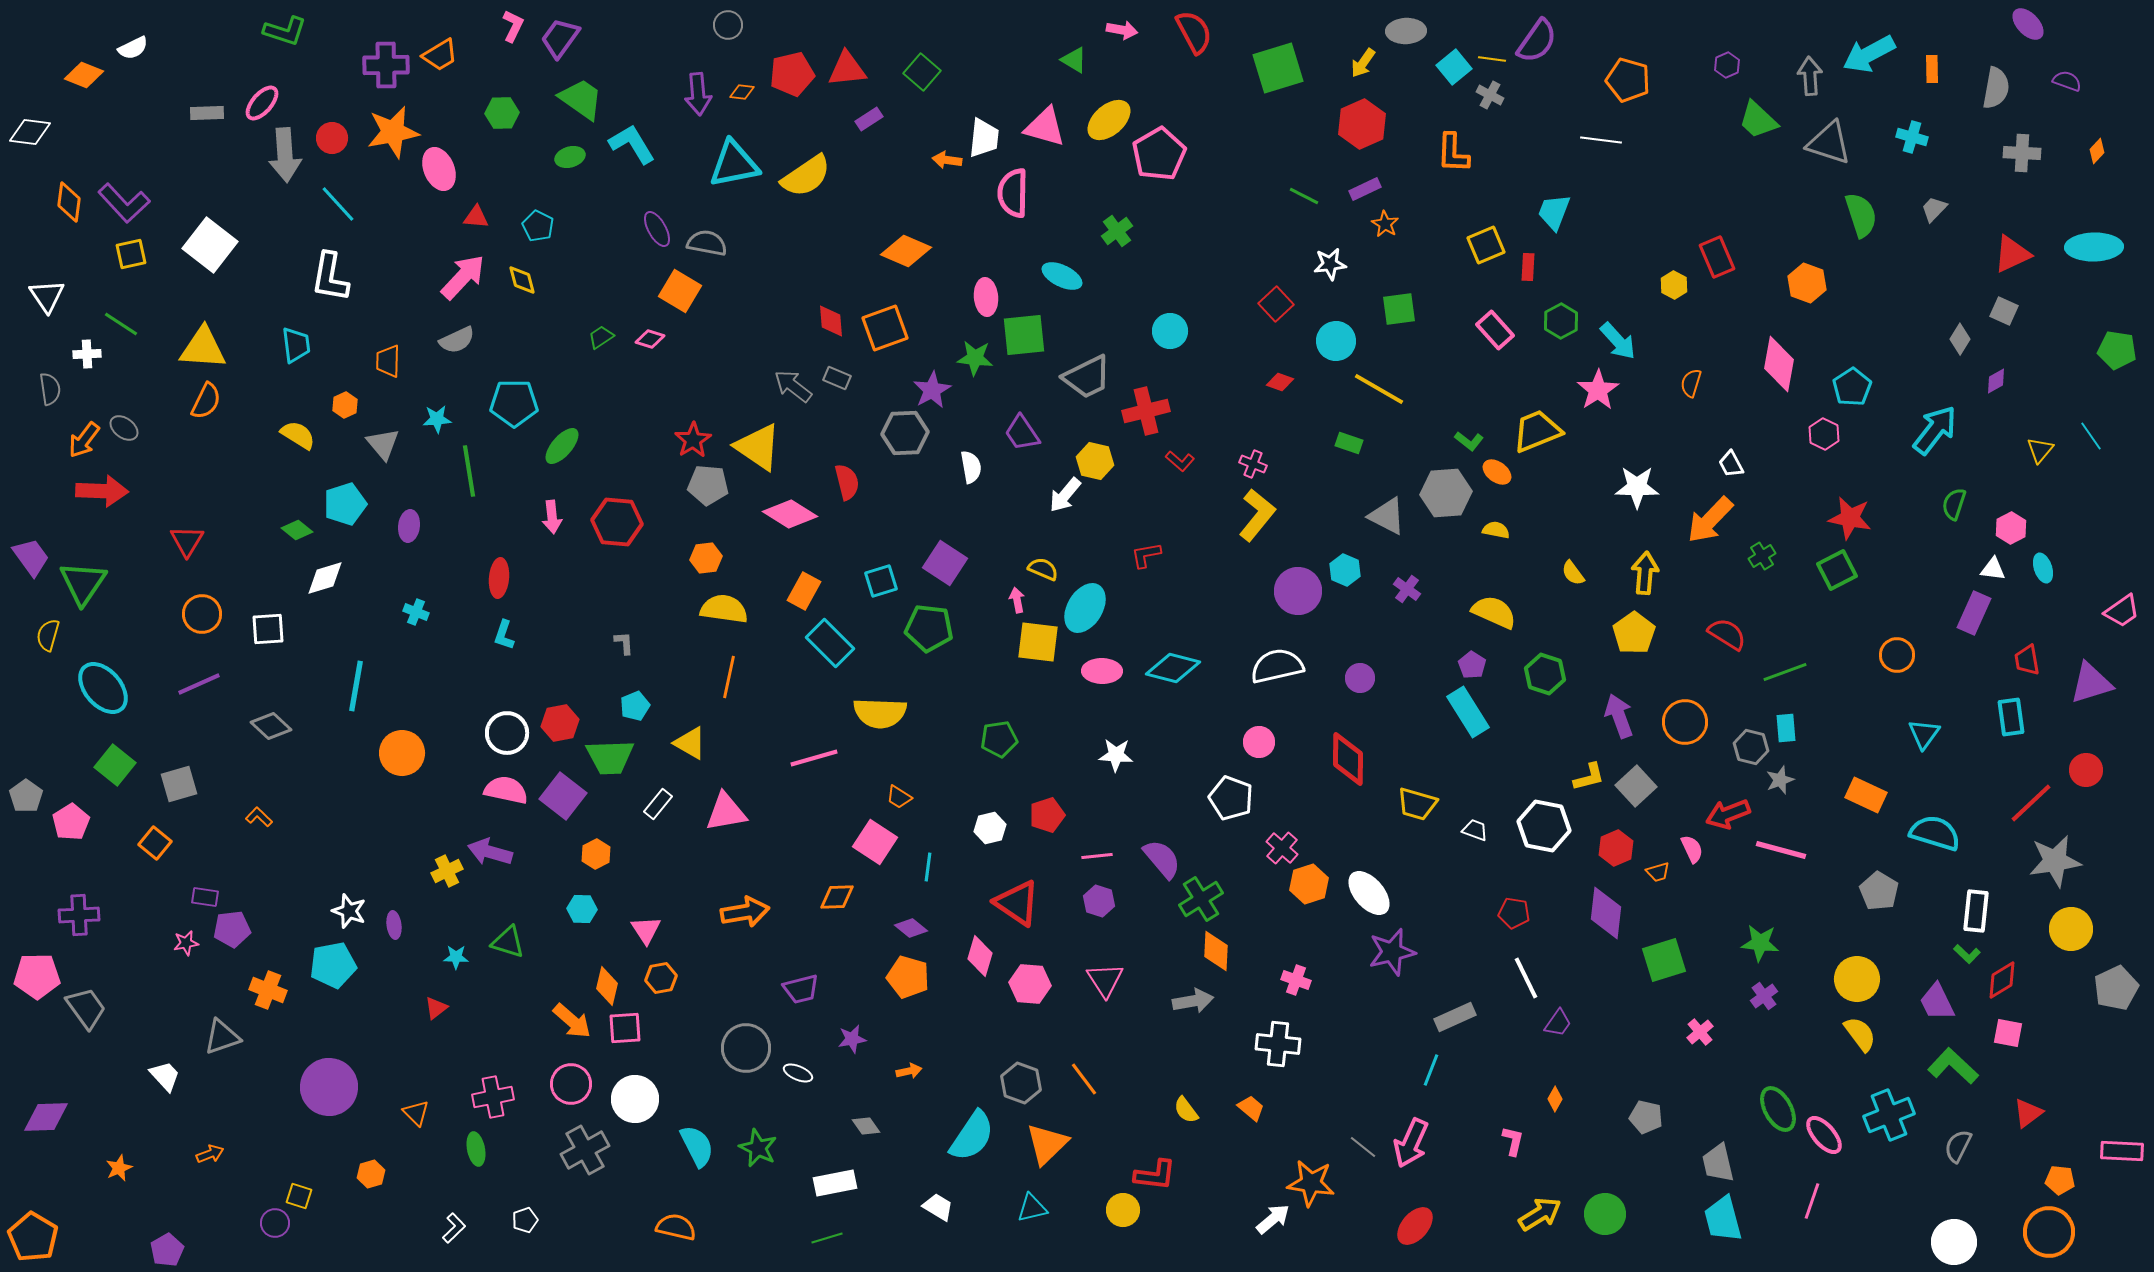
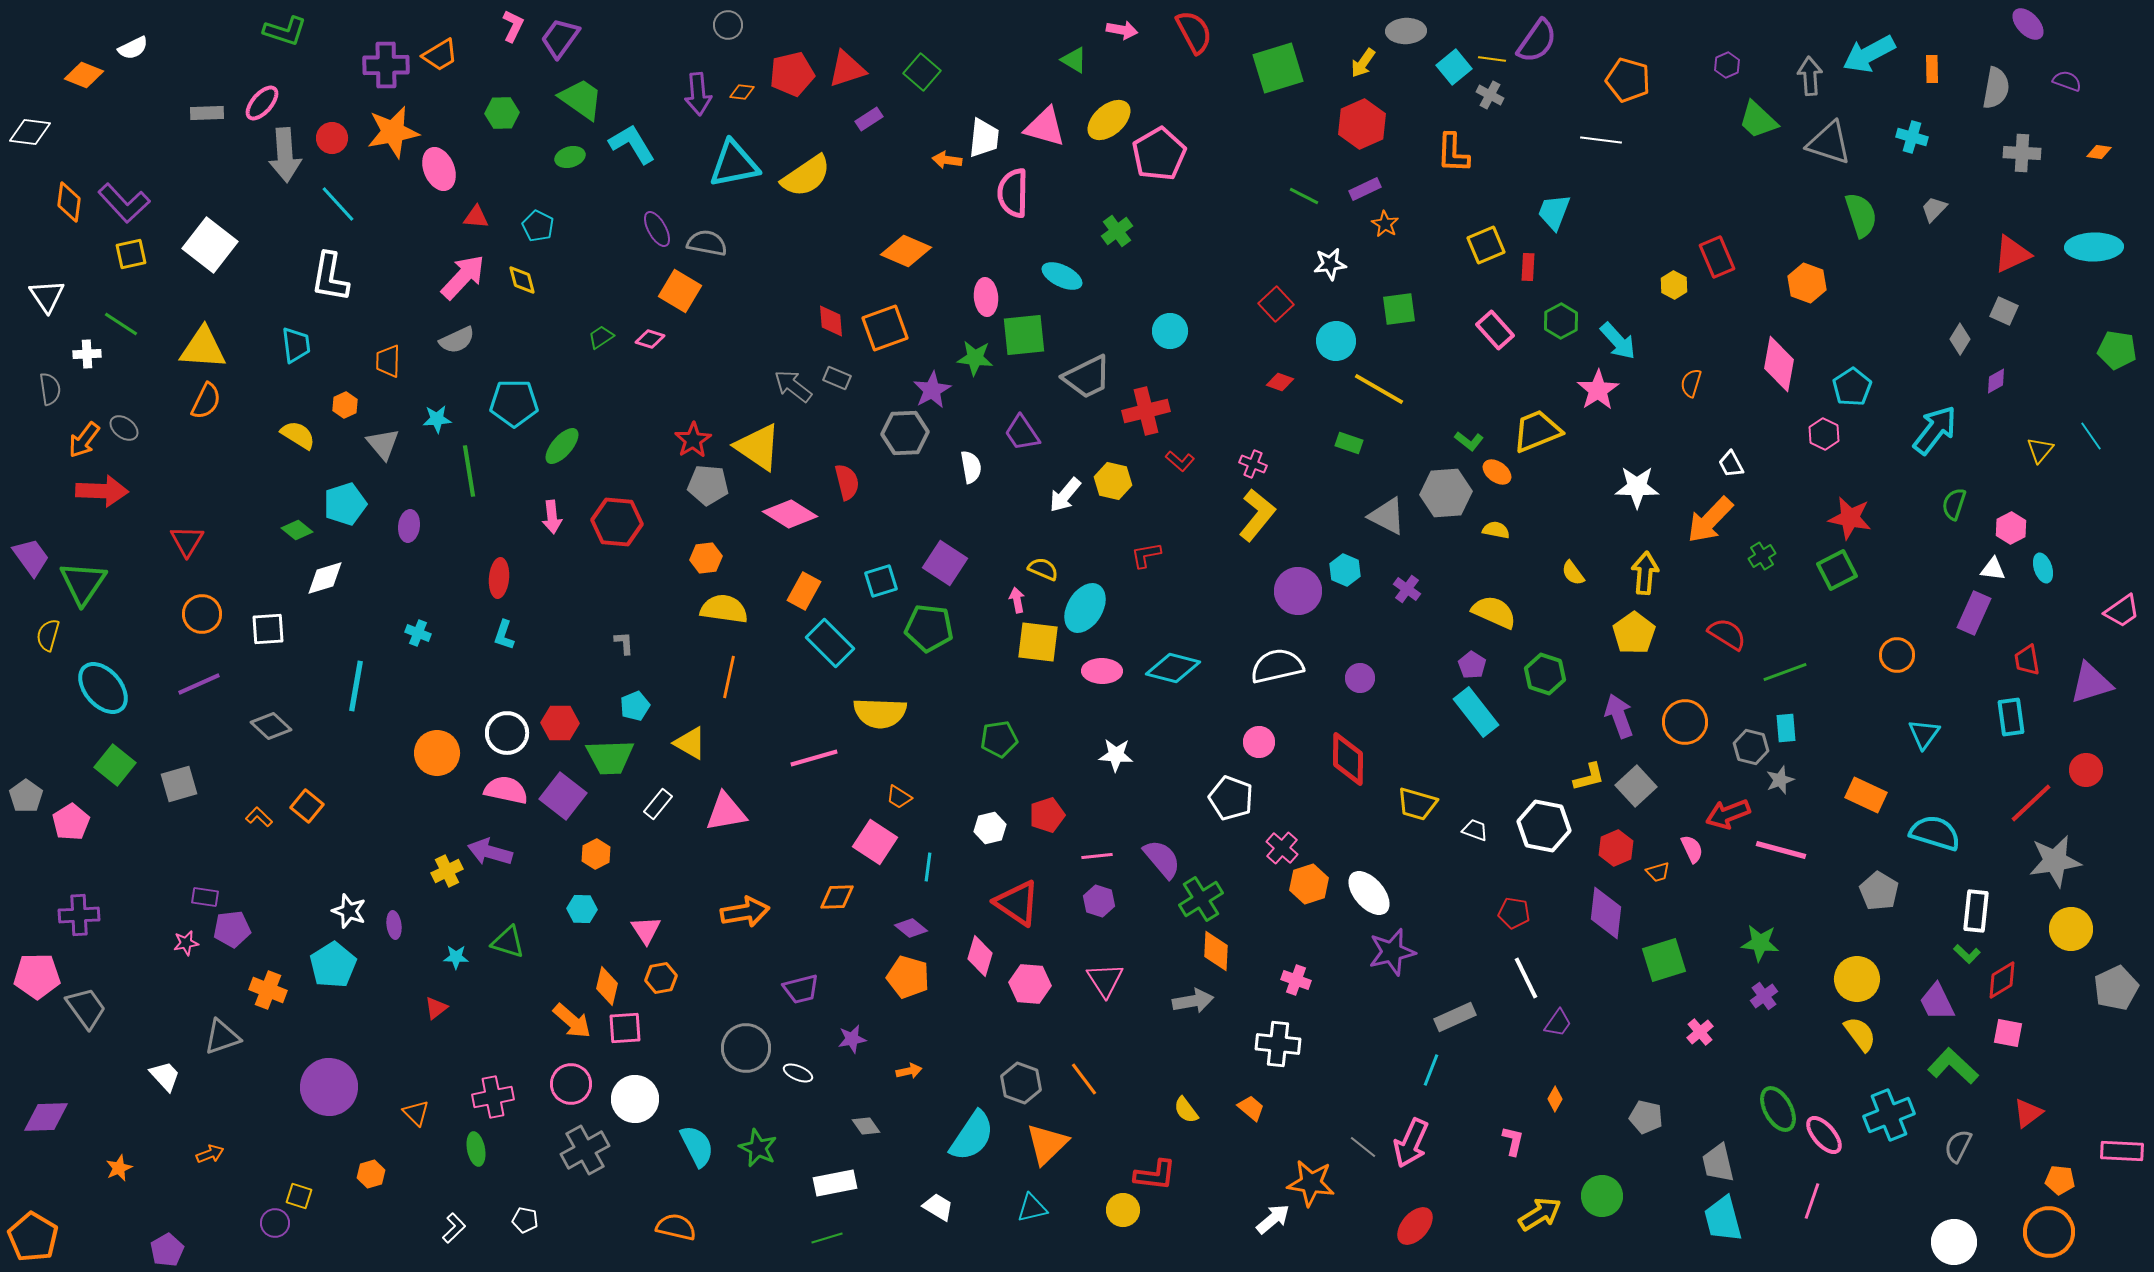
red triangle at (847, 69): rotated 12 degrees counterclockwise
orange diamond at (2097, 151): moved 2 px right, 1 px down; rotated 55 degrees clockwise
yellow hexagon at (1095, 461): moved 18 px right, 20 px down
cyan cross at (416, 612): moved 2 px right, 21 px down
cyan rectangle at (1468, 712): moved 8 px right; rotated 6 degrees counterclockwise
red hexagon at (560, 723): rotated 12 degrees clockwise
orange circle at (402, 753): moved 35 px right
orange square at (155, 843): moved 152 px right, 37 px up
cyan pentagon at (333, 965): rotated 21 degrees counterclockwise
green circle at (1605, 1214): moved 3 px left, 18 px up
white pentagon at (525, 1220): rotated 30 degrees clockwise
